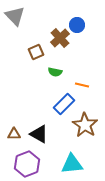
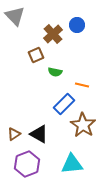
brown cross: moved 7 px left, 4 px up
brown square: moved 3 px down
brown star: moved 2 px left
brown triangle: rotated 32 degrees counterclockwise
